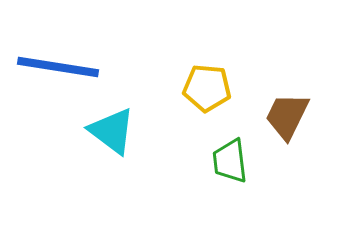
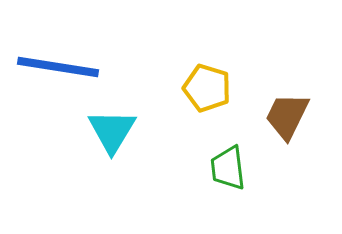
yellow pentagon: rotated 12 degrees clockwise
cyan triangle: rotated 24 degrees clockwise
green trapezoid: moved 2 px left, 7 px down
